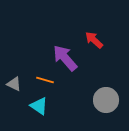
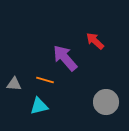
red arrow: moved 1 px right, 1 px down
gray triangle: rotated 21 degrees counterclockwise
gray circle: moved 2 px down
cyan triangle: rotated 48 degrees counterclockwise
